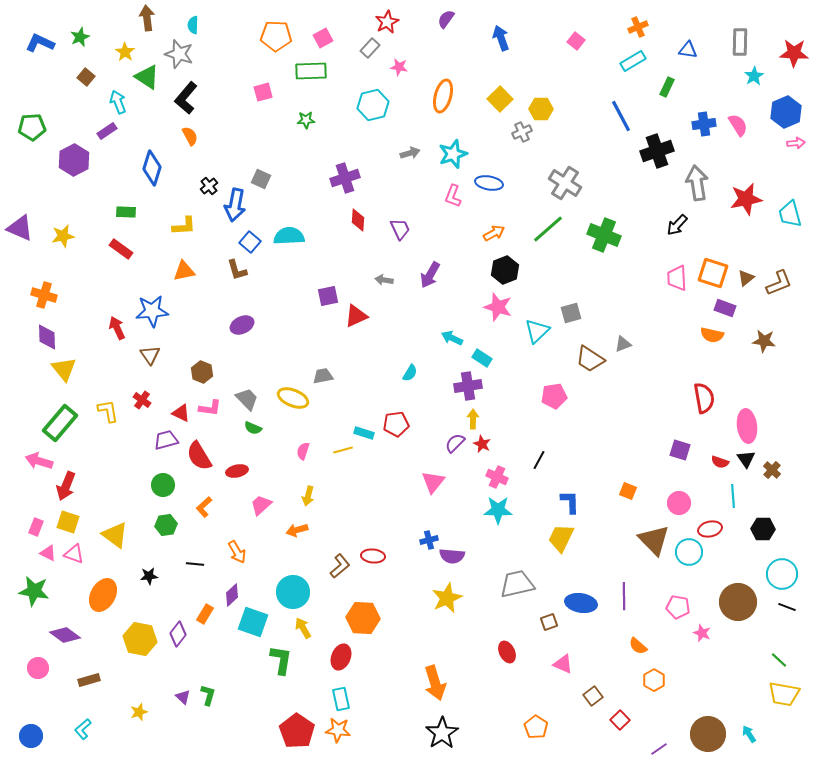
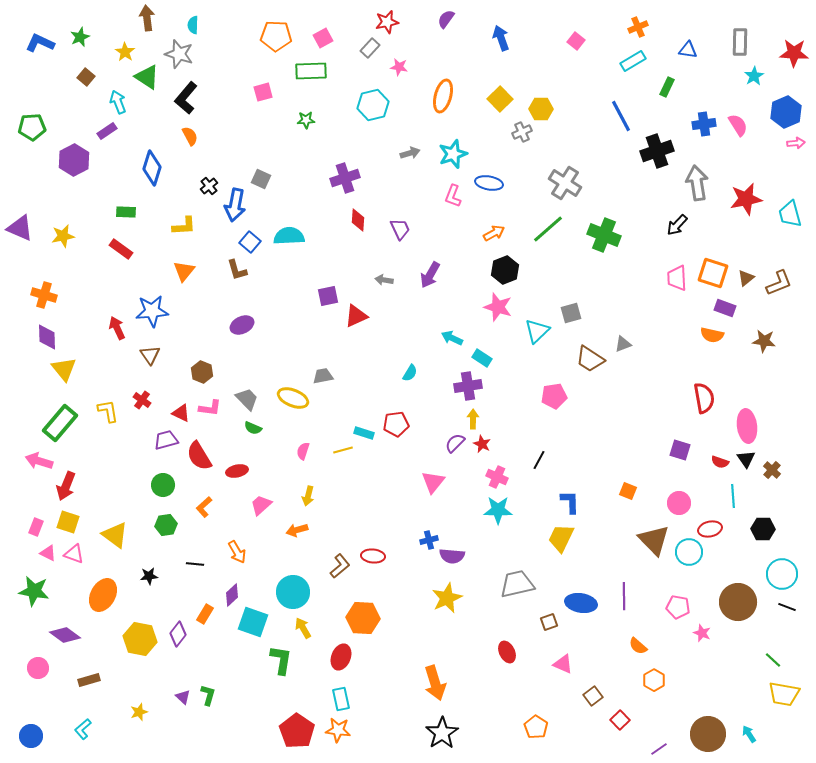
red star at (387, 22): rotated 15 degrees clockwise
orange triangle at (184, 271): rotated 40 degrees counterclockwise
green line at (779, 660): moved 6 px left
